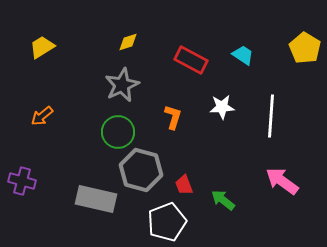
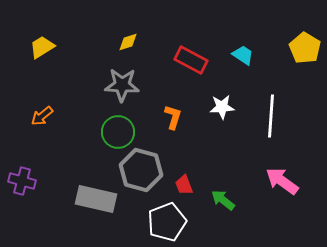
gray star: rotated 28 degrees clockwise
